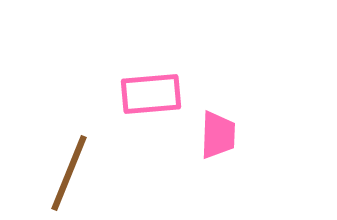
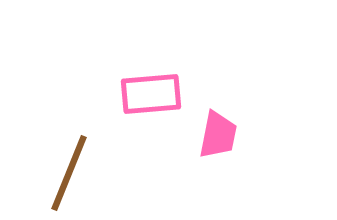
pink trapezoid: rotated 9 degrees clockwise
